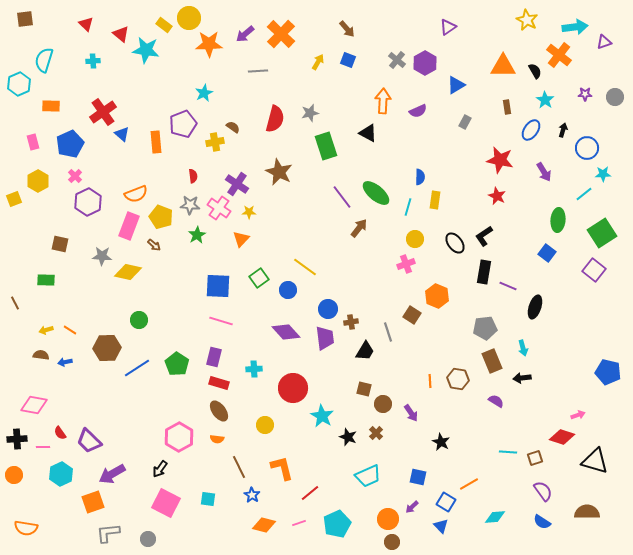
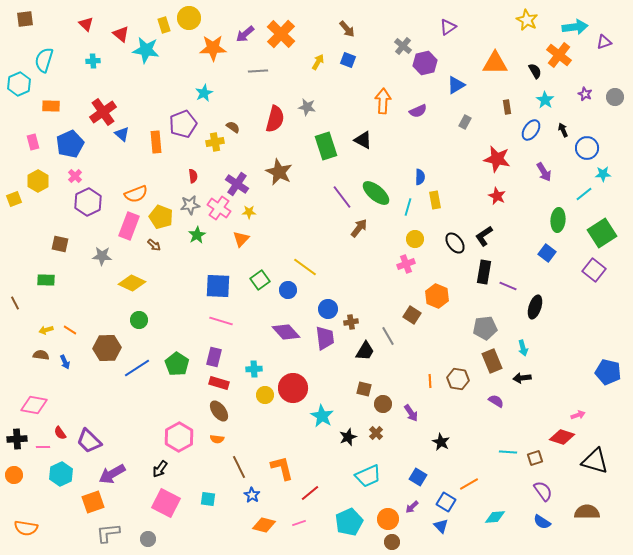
yellow rectangle at (164, 25): rotated 35 degrees clockwise
orange star at (209, 44): moved 4 px right, 4 px down
gray cross at (397, 60): moved 6 px right, 14 px up
purple hexagon at (425, 63): rotated 15 degrees clockwise
orange triangle at (503, 66): moved 8 px left, 3 px up
purple star at (585, 94): rotated 24 degrees clockwise
gray star at (310, 113): moved 3 px left, 6 px up; rotated 24 degrees clockwise
black arrow at (563, 130): rotated 40 degrees counterclockwise
black triangle at (368, 133): moved 5 px left, 7 px down
red star at (500, 160): moved 3 px left, 1 px up
yellow rectangle at (435, 200): rotated 18 degrees counterclockwise
gray star at (190, 205): rotated 12 degrees counterclockwise
yellow diamond at (128, 272): moved 4 px right, 11 px down; rotated 12 degrees clockwise
green square at (259, 278): moved 1 px right, 2 px down
gray line at (388, 332): moved 4 px down; rotated 12 degrees counterclockwise
blue arrow at (65, 362): rotated 104 degrees counterclockwise
yellow circle at (265, 425): moved 30 px up
black star at (348, 437): rotated 30 degrees clockwise
blue square at (418, 477): rotated 18 degrees clockwise
cyan pentagon at (337, 524): moved 12 px right, 2 px up
